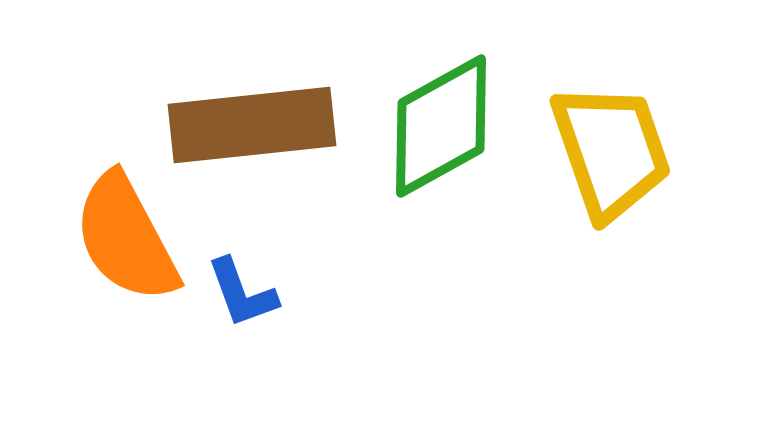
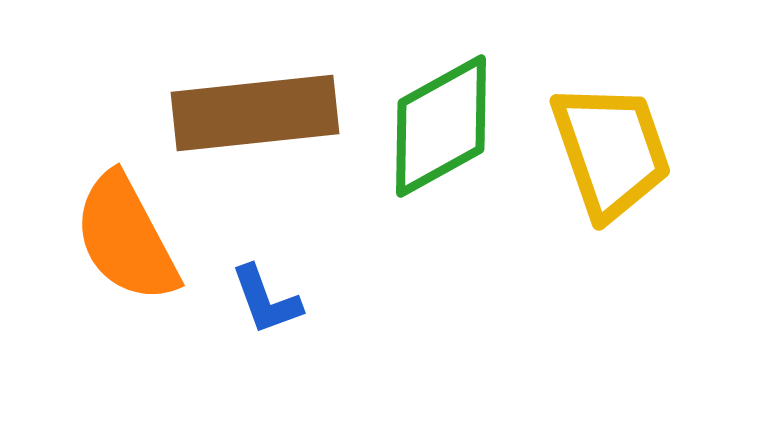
brown rectangle: moved 3 px right, 12 px up
blue L-shape: moved 24 px right, 7 px down
